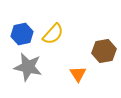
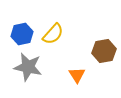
orange triangle: moved 1 px left, 1 px down
